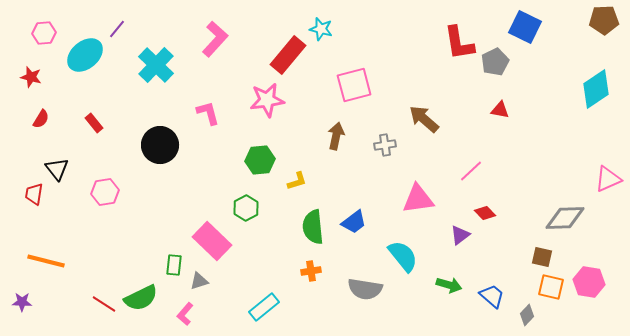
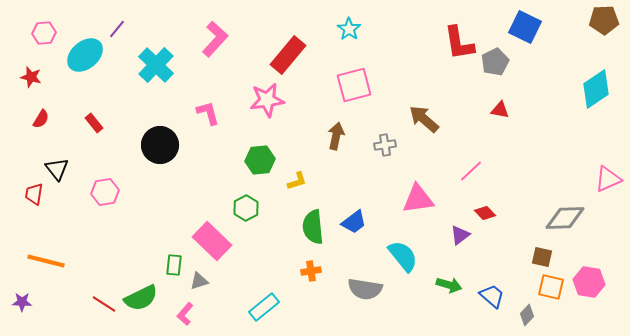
cyan star at (321, 29): moved 28 px right; rotated 20 degrees clockwise
